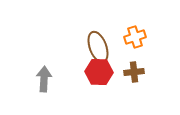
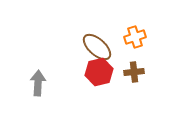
brown ellipse: moved 1 px left; rotated 28 degrees counterclockwise
red hexagon: rotated 16 degrees counterclockwise
gray arrow: moved 6 px left, 4 px down
